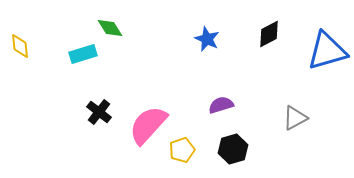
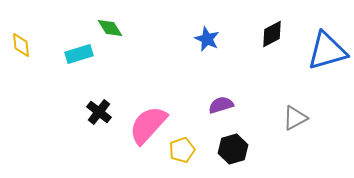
black diamond: moved 3 px right
yellow diamond: moved 1 px right, 1 px up
cyan rectangle: moved 4 px left
